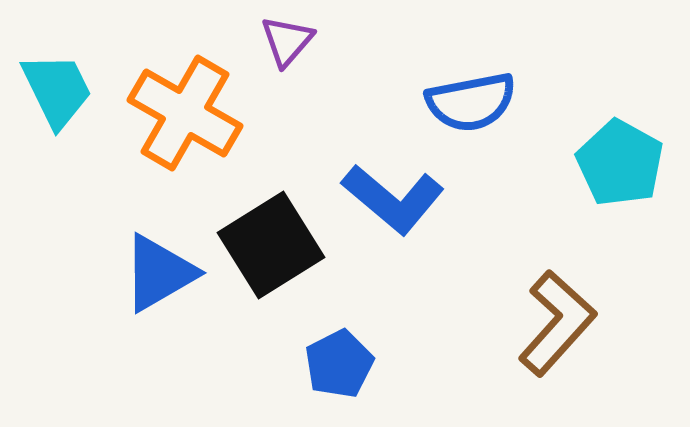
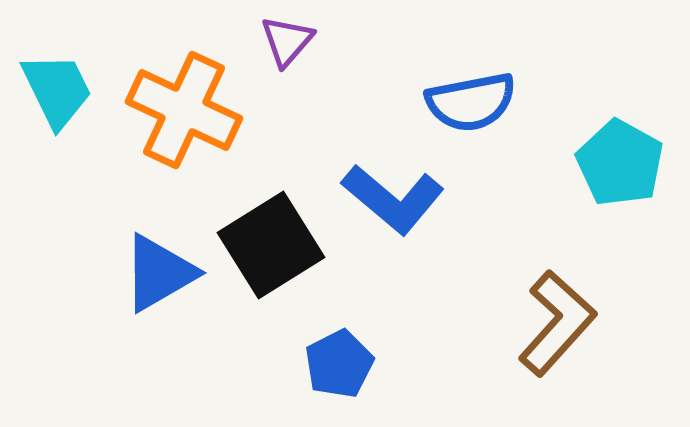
orange cross: moved 1 px left, 3 px up; rotated 5 degrees counterclockwise
